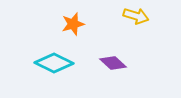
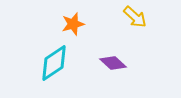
yellow arrow: moved 1 px left, 1 px down; rotated 25 degrees clockwise
cyan diamond: rotated 60 degrees counterclockwise
